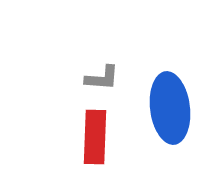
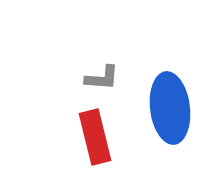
red rectangle: rotated 16 degrees counterclockwise
